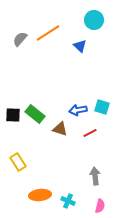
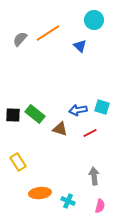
gray arrow: moved 1 px left
orange ellipse: moved 2 px up
